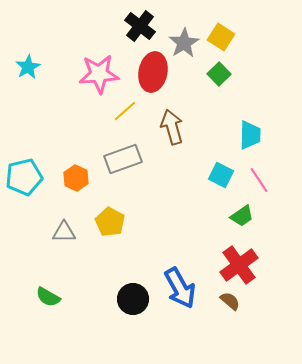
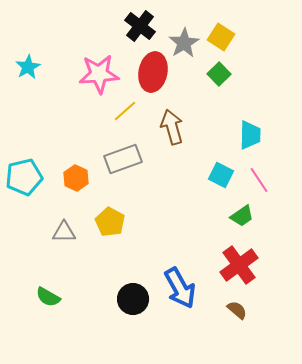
brown semicircle: moved 7 px right, 9 px down
